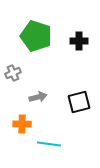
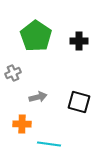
green pentagon: rotated 16 degrees clockwise
black square: rotated 30 degrees clockwise
